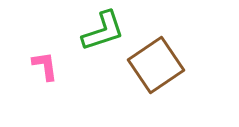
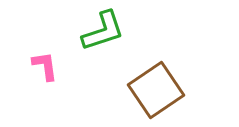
brown square: moved 25 px down
